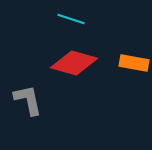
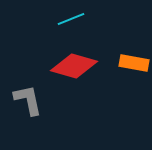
cyan line: rotated 40 degrees counterclockwise
red diamond: moved 3 px down
